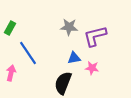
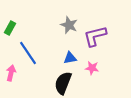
gray star: moved 2 px up; rotated 18 degrees clockwise
blue triangle: moved 4 px left
